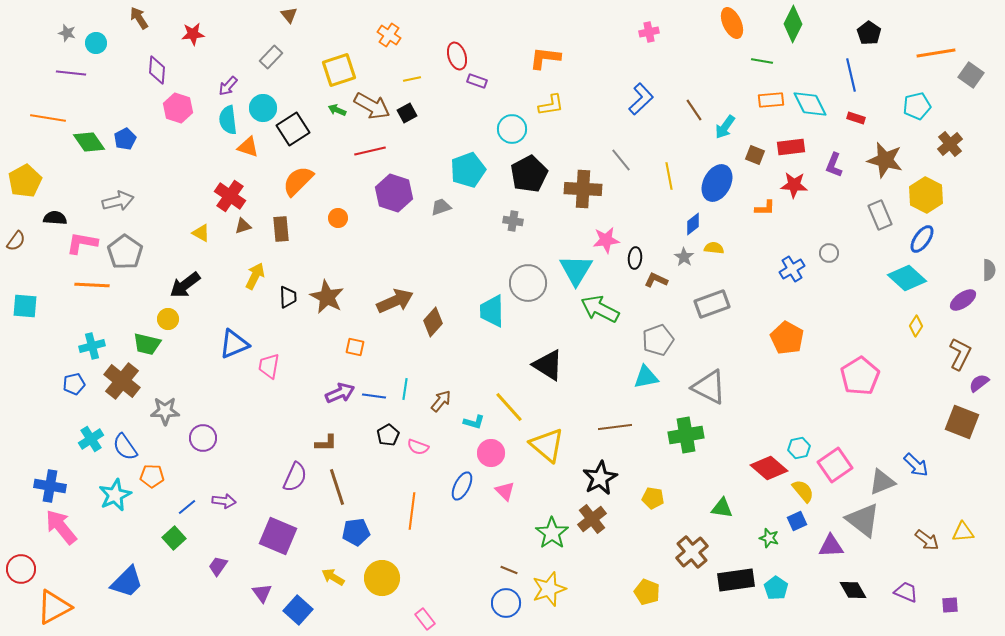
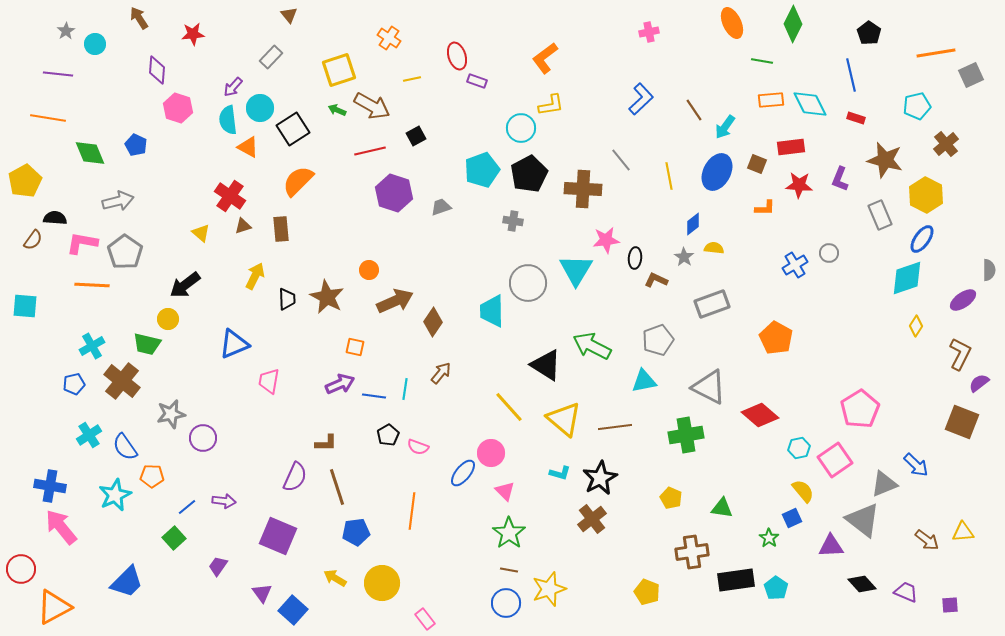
gray star at (67, 33): moved 1 px left, 2 px up; rotated 24 degrees clockwise
orange cross at (389, 35): moved 3 px down
cyan circle at (96, 43): moved 1 px left, 1 px down
orange L-shape at (545, 58): rotated 44 degrees counterclockwise
purple line at (71, 73): moved 13 px left, 1 px down
gray square at (971, 75): rotated 30 degrees clockwise
purple arrow at (228, 86): moved 5 px right, 1 px down
cyan circle at (263, 108): moved 3 px left
black square at (407, 113): moved 9 px right, 23 px down
cyan circle at (512, 129): moved 9 px right, 1 px up
blue pentagon at (125, 139): moved 11 px right, 6 px down; rotated 20 degrees counterclockwise
green diamond at (89, 142): moved 1 px right, 11 px down; rotated 12 degrees clockwise
brown cross at (950, 144): moved 4 px left
orange triangle at (248, 147): rotated 10 degrees clockwise
brown square at (755, 155): moved 2 px right, 9 px down
purple L-shape at (834, 165): moved 6 px right, 14 px down
cyan pentagon at (468, 170): moved 14 px right
blue ellipse at (717, 183): moved 11 px up
red star at (794, 185): moved 5 px right
orange circle at (338, 218): moved 31 px right, 52 px down
yellow triangle at (201, 233): rotated 12 degrees clockwise
brown semicircle at (16, 241): moved 17 px right, 1 px up
blue cross at (792, 269): moved 3 px right, 4 px up
cyan diamond at (907, 278): rotated 60 degrees counterclockwise
black trapezoid at (288, 297): moved 1 px left, 2 px down
green arrow at (600, 309): moved 8 px left, 37 px down
brown diamond at (433, 322): rotated 8 degrees counterclockwise
orange pentagon at (787, 338): moved 11 px left
cyan cross at (92, 346): rotated 15 degrees counterclockwise
black triangle at (548, 365): moved 2 px left
pink trapezoid at (269, 366): moved 15 px down
pink pentagon at (860, 376): moved 33 px down
cyan triangle at (646, 377): moved 2 px left, 4 px down
purple arrow at (340, 393): moved 9 px up
brown arrow at (441, 401): moved 28 px up
gray star at (165, 411): moved 6 px right, 3 px down; rotated 12 degrees counterclockwise
cyan L-shape at (474, 422): moved 86 px right, 51 px down
cyan cross at (91, 439): moved 2 px left, 4 px up
yellow triangle at (547, 445): moved 17 px right, 26 px up
pink square at (835, 465): moved 5 px up
red diamond at (769, 468): moved 9 px left, 53 px up
gray triangle at (882, 482): moved 2 px right, 2 px down
blue ellipse at (462, 486): moved 1 px right, 13 px up; rotated 12 degrees clockwise
yellow pentagon at (653, 498): moved 18 px right; rotated 15 degrees clockwise
blue square at (797, 521): moved 5 px left, 3 px up
green star at (552, 533): moved 43 px left
green star at (769, 538): rotated 18 degrees clockwise
brown cross at (692, 552): rotated 32 degrees clockwise
brown line at (509, 570): rotated 12 degrees counterclockwise
yellow arrow at (333, 577): moved 2 px right, 1 px down
yellow circle at (382, 578): moved 5 px down
black diamond at (853, 590): moved 9 px right, 6 px up; rotated 12 degrees counterclockwise
blue square at (298, 610): moved 5 px left
